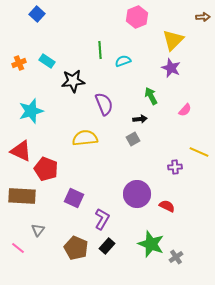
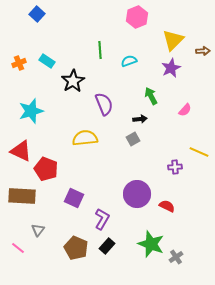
brown arrow: moved 34 px down
cyan semicircle: moved 6 px right
purple star: rotated 24 degrees clockwise
black star: rotated 25 degrees counterclockwise
